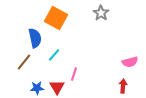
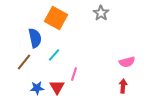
pink semicircle: moved 3 px left
